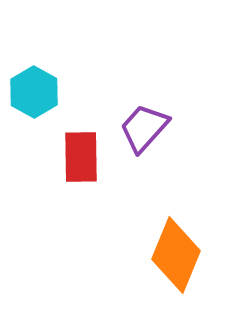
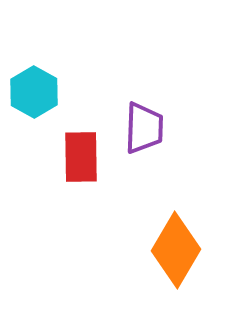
purple trapezoid: rotated 140 degrees clockwise
orange diamond: moved 5 px up; rotated 8 degrees clockwise
